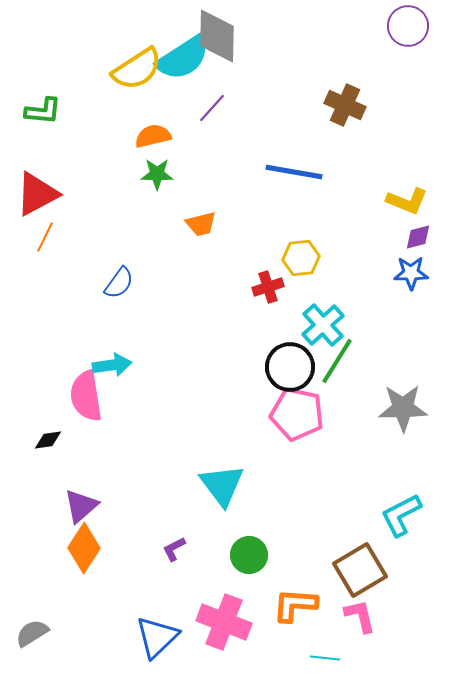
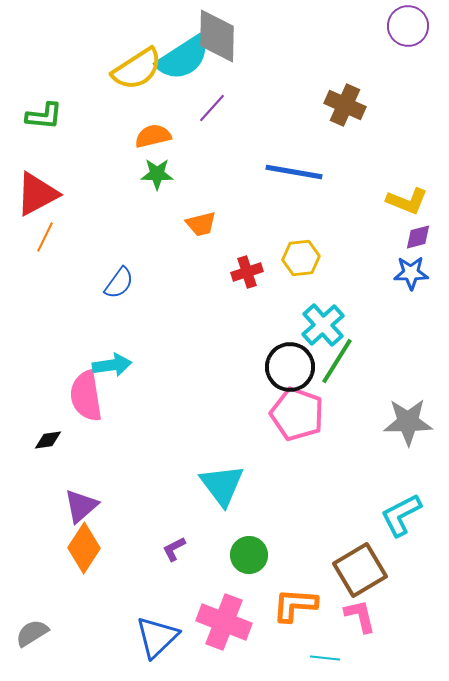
green L-shape: moved 1 px right, 5 px down
red cross: moved 21 px left, 15 px up
gray star: moved 5 px right, 14 px down
pink pentagon: rotated 8 degrees clockwise
